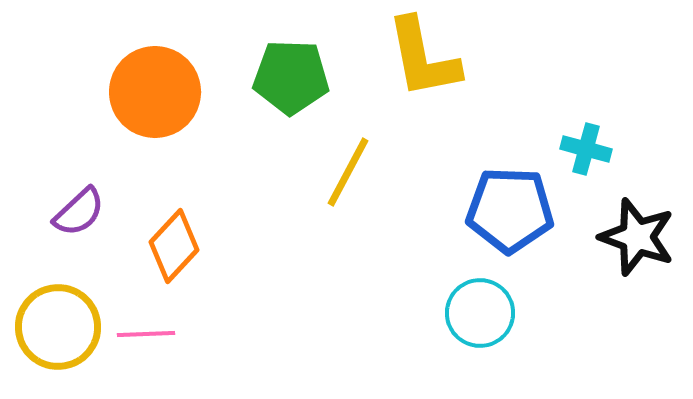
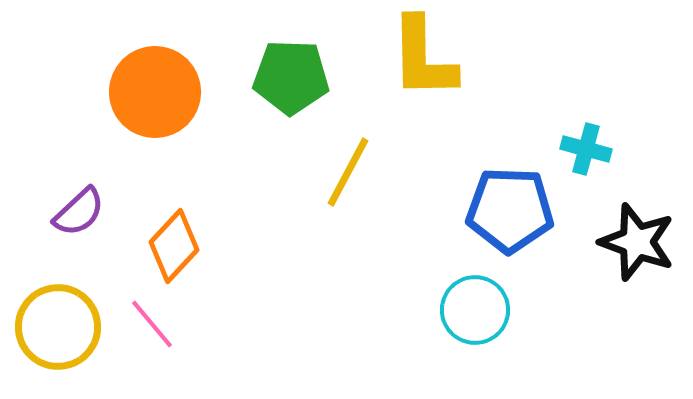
yellow L-shape: rotated 10 degrees clockwise
black star: moved 5 px down
cyan circle: moved 5 px left, 3 px up
pink line: moved 6 px right, 10 px up; rotated 52 degrees clockwise
